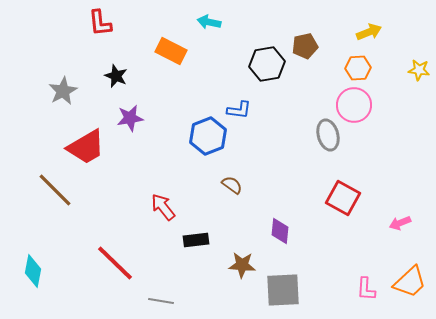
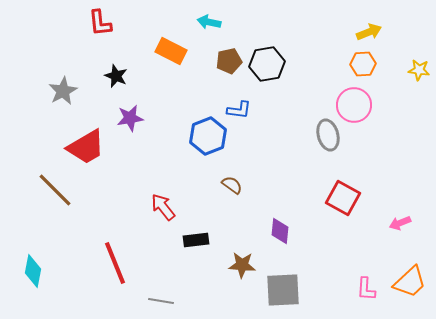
brown pentagon: moved 76 px left, 15 px down
orange hexagon: moved 5 px right, 4 px up
red line: rotated 24 degrees clockwise
